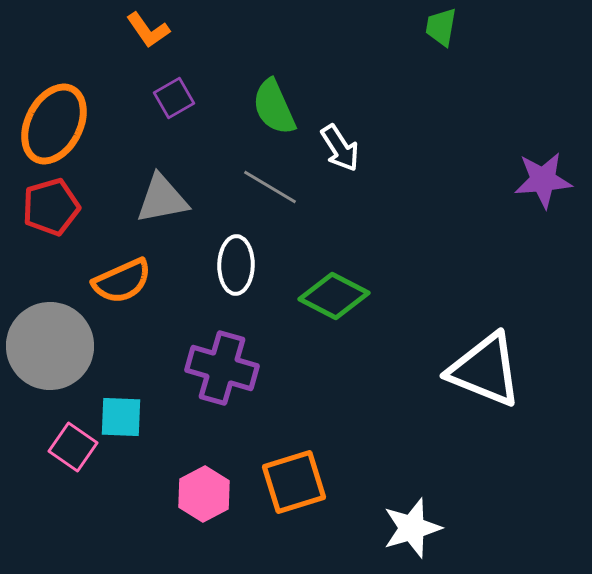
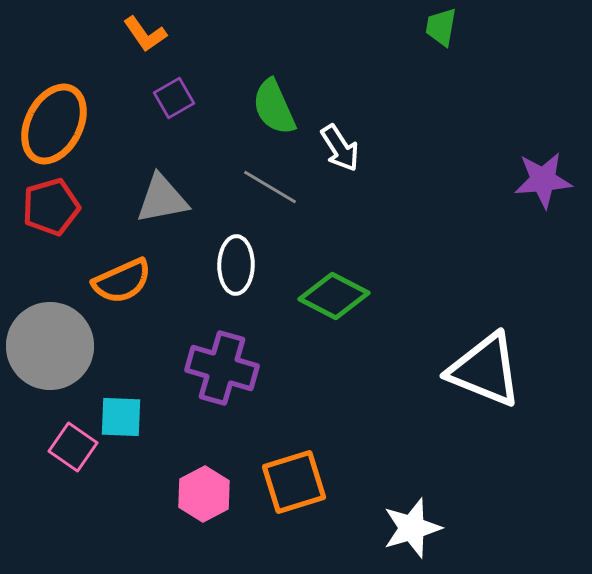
orange L-shape: moved 3 px left, 4 px down
